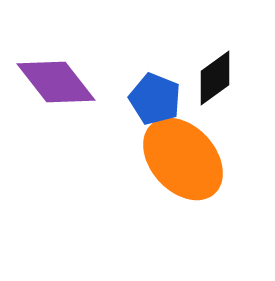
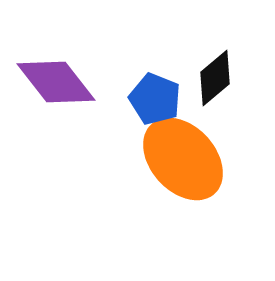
black diamond: rotated 4 degrees counterclockwise
